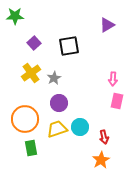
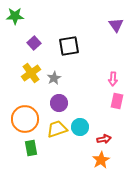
purple triangle: moved 9 px right; rotated 35 degrees counterclockwise
red arrow: moved 2 px down; rotated 88 degrees counterclockwise
